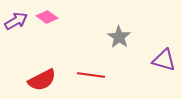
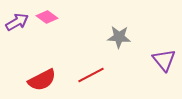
purple arrow: moved 1 px right, 1 px down
gray star: rotated 30 degrees counterclockwise
purple triangle: rotated 35 degrees clockwise
red line: rotated 36 degrees counterclockwise
